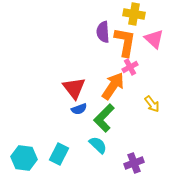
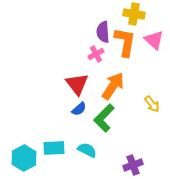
pink triangle: moved 1 px down
pink cross: moved 34 px left, 13 px up
red triangle: moved 3 px right, 4 px up
blue semicircle: rotated 21 degrees counterclockwise
cyan semicircle: moved 11 px left, 5 px down; rotated 18 degrees counterclockwise
cyan rectangle: moved 5 px left, 6 px up; rotated 60 degrees clockwise
cyan hexagon: rotated 25 degrees clockwise
purple cross: moved 1 px left, 2 px down
